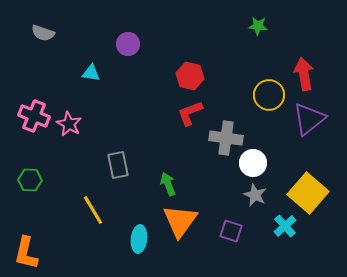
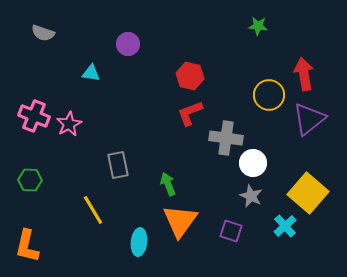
pink star: rotated 15 degrees clockwise
gray star: moved 4 px left, 1 px down
cyan ellipse: moved 3 px down
orange L-shape: moved 1 px right, 7 px up
